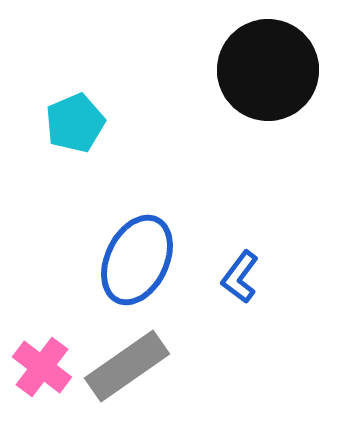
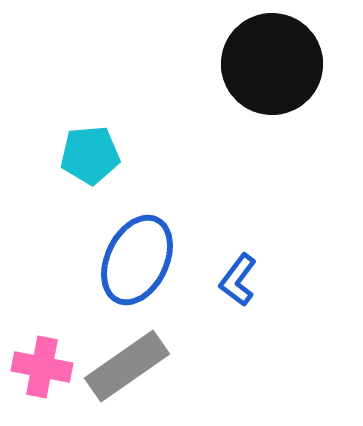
black circle: moved 4 px right, 6 px up
cyan pentagon: moved 15 px right, 32 px down; rotated 18 degrees clockwise
blue L-shape: moved 2 px left, 3 px down
pink cross: rotated 26 degrees counterclockwise
